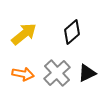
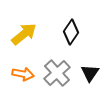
black diamond: moved 1 px left; rotated 15 degrees counterclockwise
black triangle: moved 3 px right; rotated 30 degrees counterclockwise
